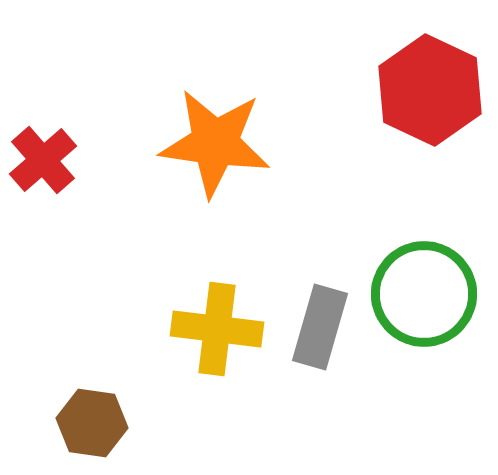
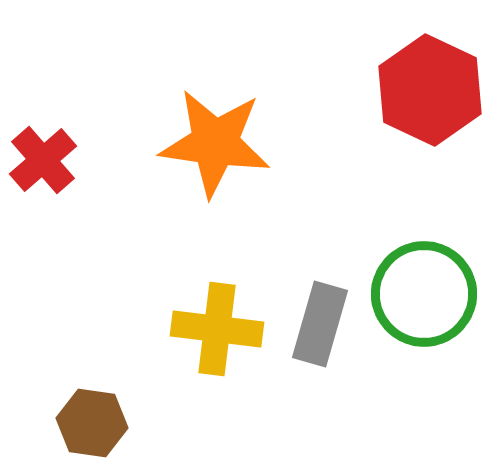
gray rectangle: moved 3 px up
